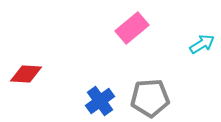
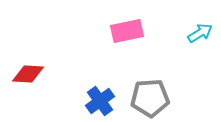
pink rectangle: moved 5 px left, 3 px down; rotated 28 degrees clockwise
cyan arrow: moved 2 px left, 11 px up
red diamond: moved 2 px right
